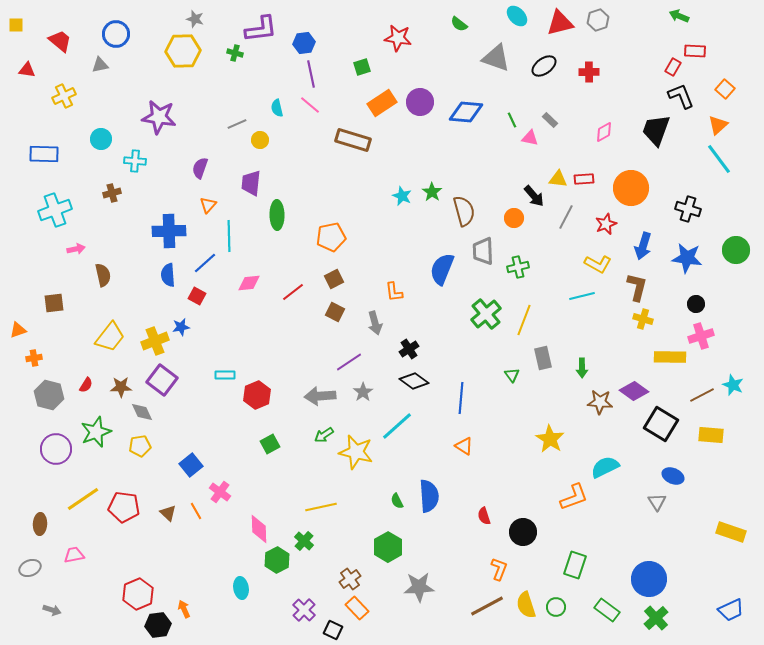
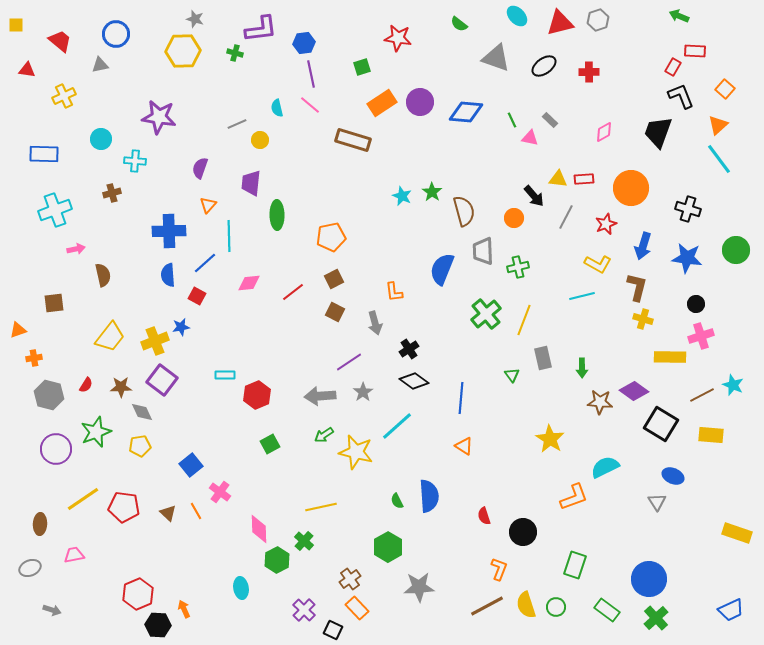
black trapezoid at (656, 130): moved 2 px right, 2 px down
yellow rectangle at (731, 532): moved 6 px right, 1 px down
black hexagon at (158, 625): rotated 10 degrees clockwise
